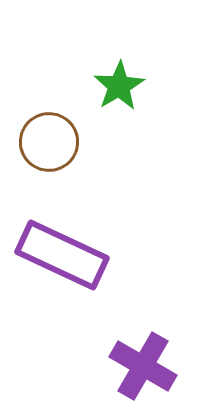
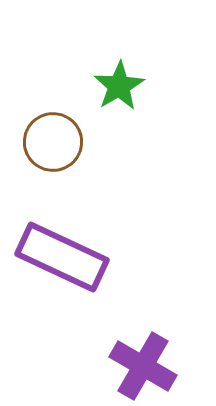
brown circle: moved 4 px right
purple rectangle: moved 2 px down
